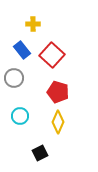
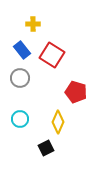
red square: rotated 10 degrees counterclockwise
gray circle: moved 6 px right
red pentagon: moved 18 px right
cyan circle: moved 3 px down
black square: moved 6 px right, 5 px up
